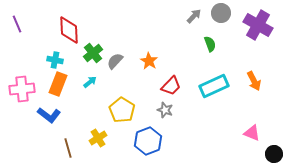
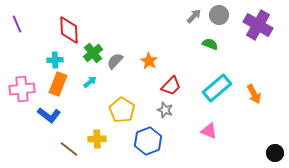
gray circle: moved 2 px left, 2 px down
green semicircle: rotated 49 degrees counterclockwise
cyan cross: rotated 14 degrees counterclockwise
orange arrow: moved 13 px down
cyan rectangle: moved 3 px right, 2 px down; rotated 16 degrees counterclockwise
pink triangle: moved 43 px left, 2 px up
yellow cross: moved 1 px left, 1 px down; rotated 30 degrees clockwise
brown line: moved 1 px right, 1 px down; rotated 36 degrees counterclockwise
black circle: moved 1 px right, 1 px up
